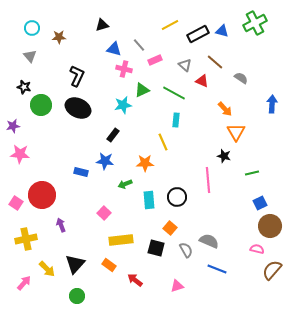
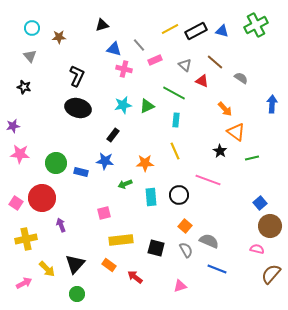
green cross at (255, 23): moved 1 px right, 2 px down
yellow line at (170, 25): moved 4 px down
black rectangle at (198, 34): moved 2 px left, 3 px up
green triangle at (142, 90): moved 5 px right, 16 px down
green circle at (41, 105): moved 15 px right, 58 px down
black ellipse at (78, 108): rotated 10 degrees counterclockwise
orange triangle at (236, 132): rotated 24 degrees counterclockwise
yellow line at (163, 142): moved 12 px right, 9 px down
black star at (224, 156): moved 4 px left, 5 px up; rotated 16 degrees clockwise
green line at (252, 173): moved 15 px up
pink line at (208, 180): rotated 65 degrees counterclockwise
red circle at (42, 195): moved 3 px down
black circle at (177, 197): moved 2 px right, 2 px up
cyan rectangle at (149, 200): moved 2 px right, 3 px up
blue square at (260, 203): rotated 16 degrees counterclockwise
pink square at (104, 213): rotated 32 degrees clockwise
orange square at (170, 228): moved 15 px right, 2 px up
brown semicircle at (272, 270): moved 1 px left, 4 px down
red arrow at (135, 280): moved 3 px up
pink arrow at (24, 283): rotated 21 degrees clockwise
pink triangle at (177, 286): moved 3 px right
green circle at (77, 296): moved 2 px up
